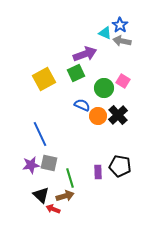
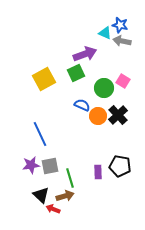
blue star: rotated 21 degrees counterclockwise
gray square: moved 1 px right, 3 px down; rotated 24 degrees counterclockwise
